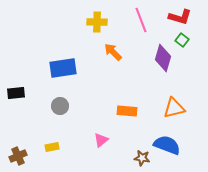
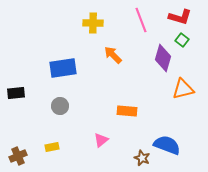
yellow cross: moved 4 px left, 1 px down
orange arrow: moved 3 px down
orange triangle: moved 9 px right, 19 px up
brown star: rotated 14 degrees clockwise
